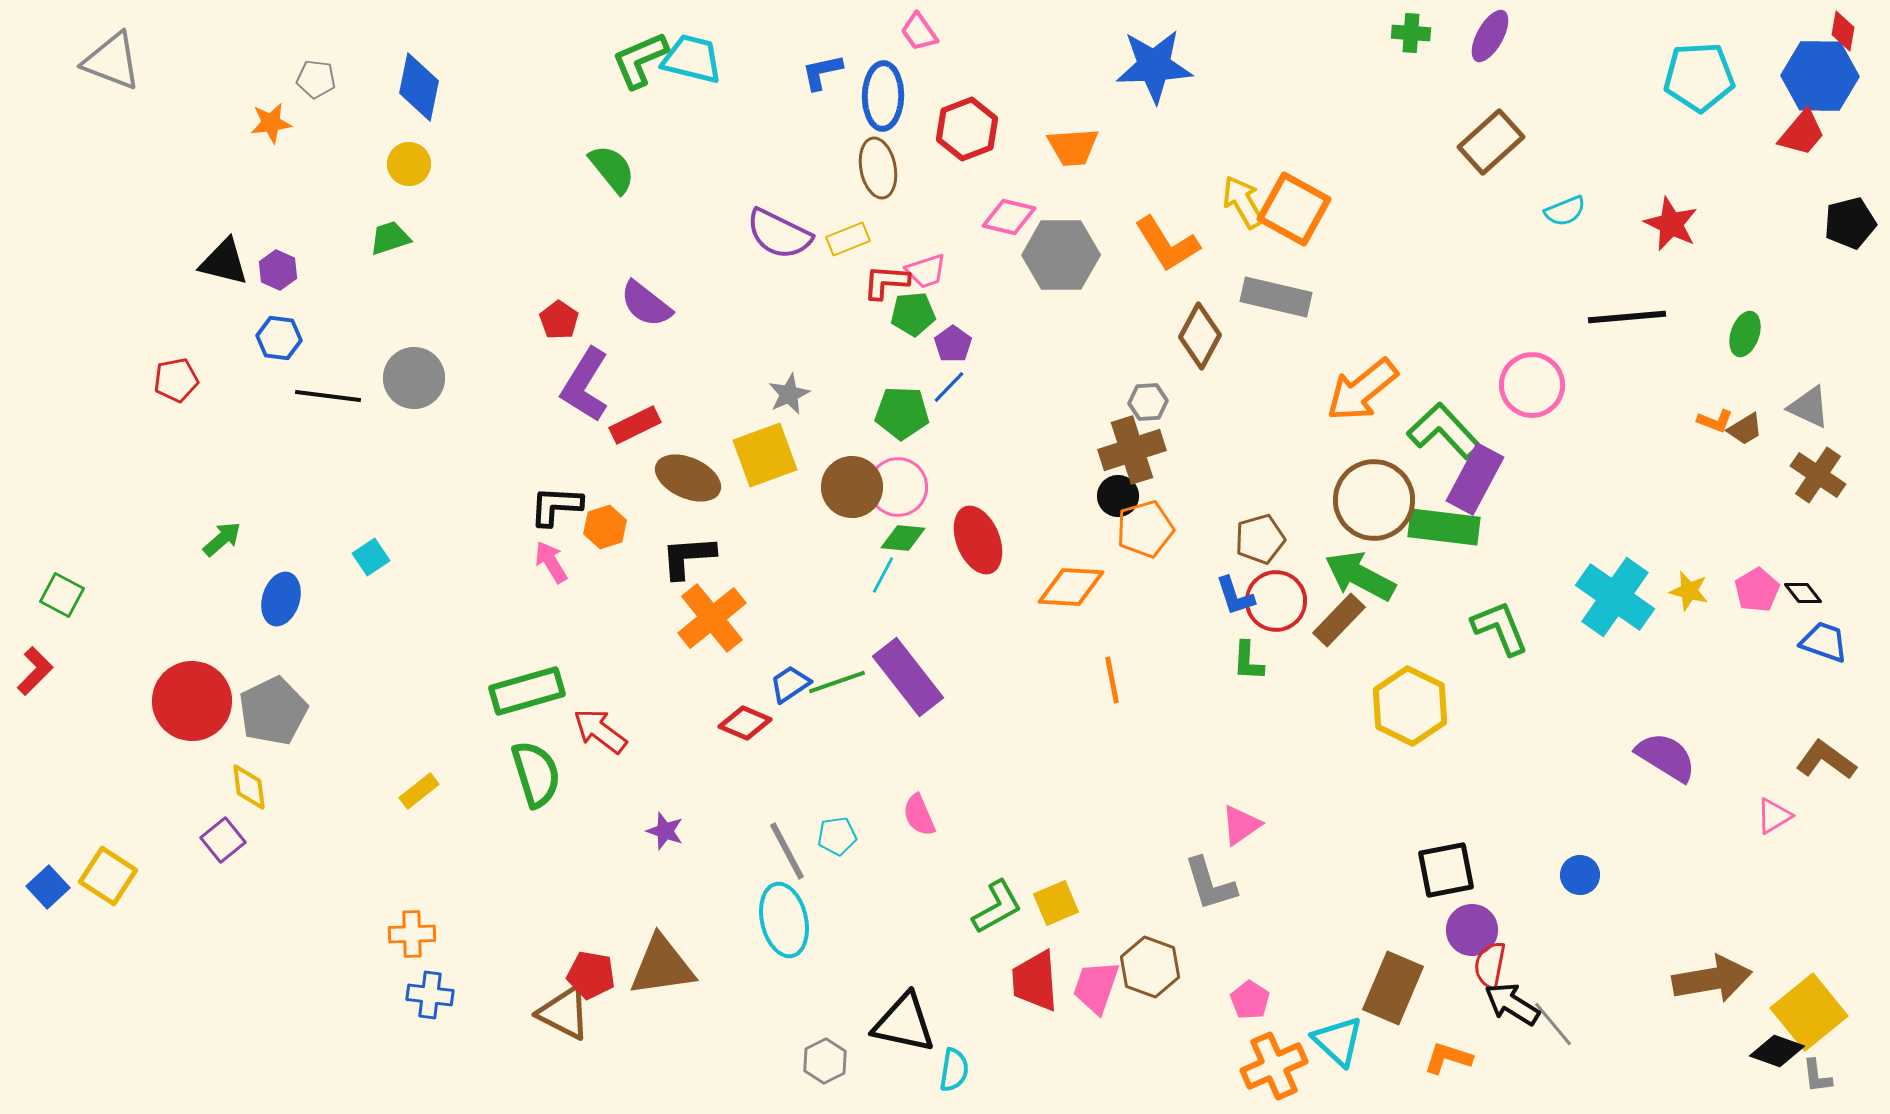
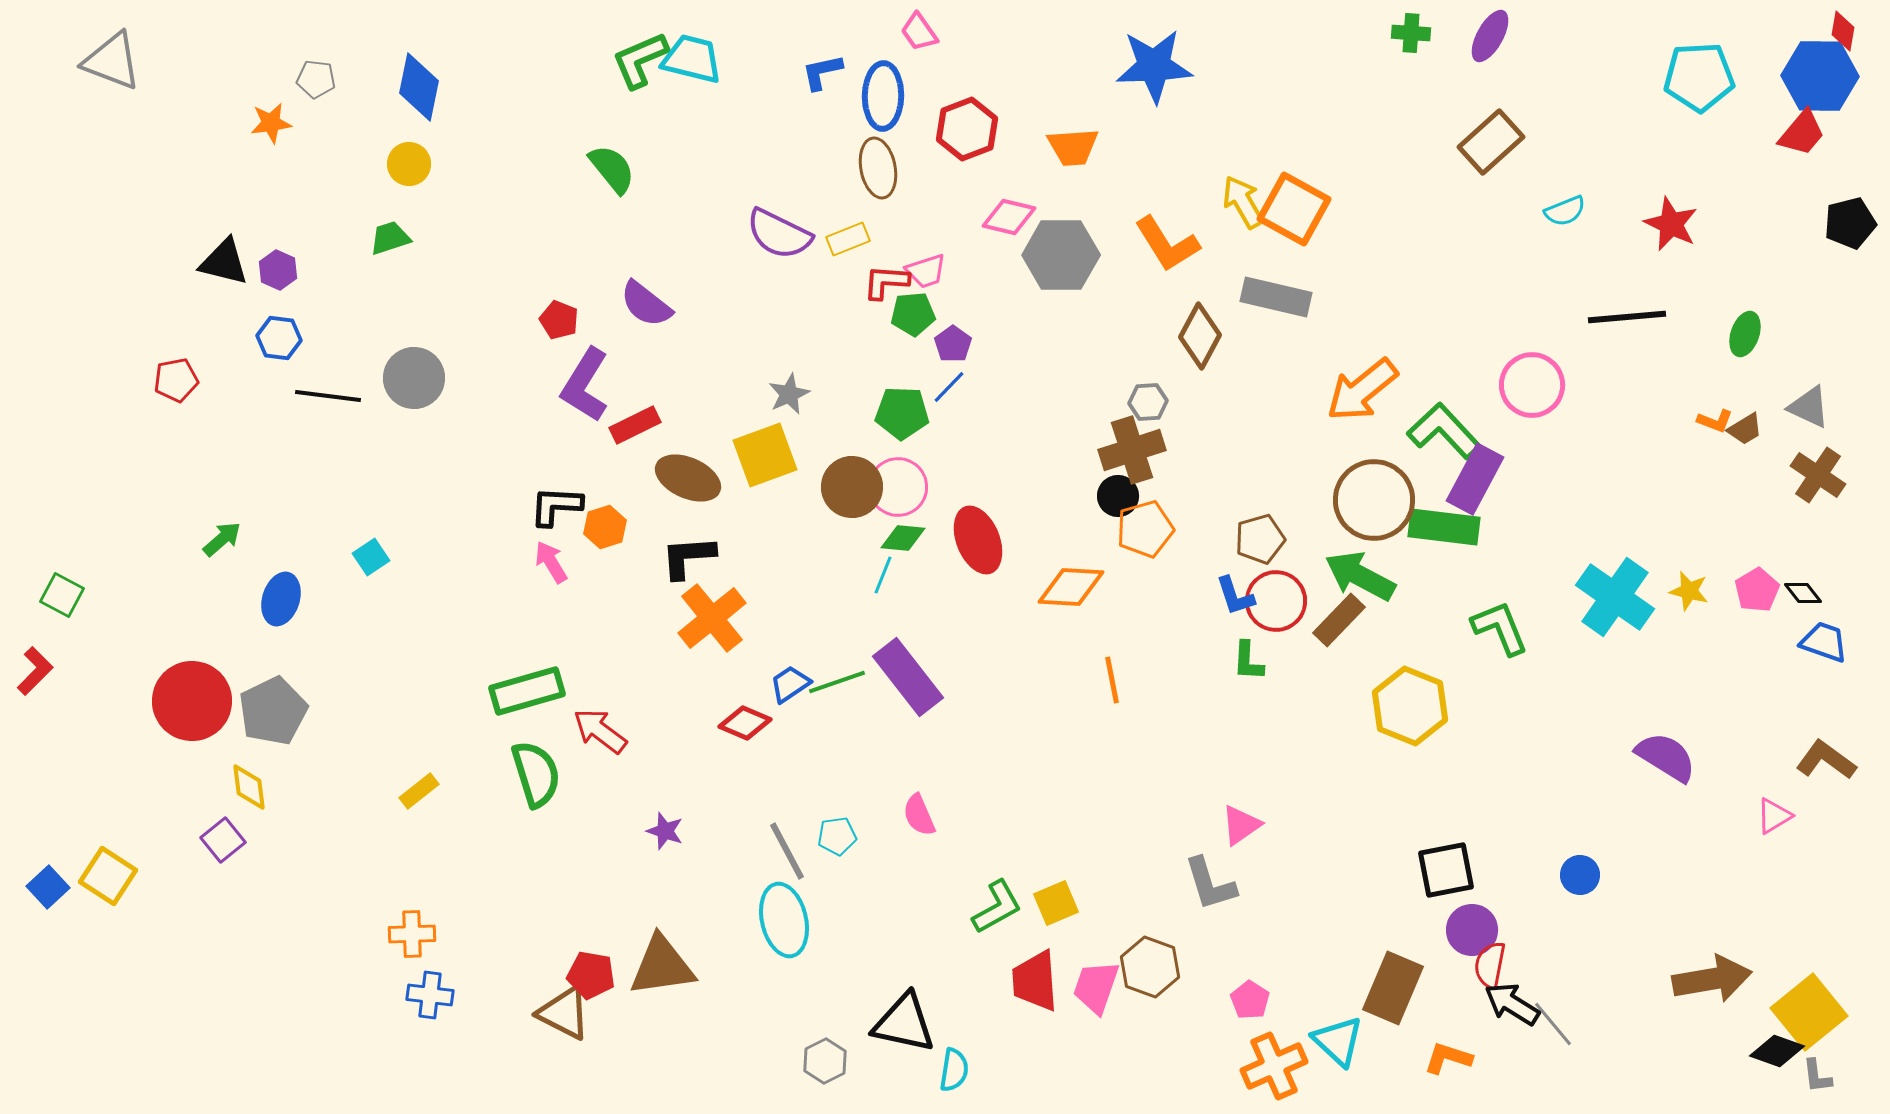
red pentagon at (559, 320): rotated 12 degrees counterclockwise
cyan line at (883, 575): rotated 6 degrees counterclockwise
yellow hexagon at (1410, 706): rotated 4 degrees counterclockwise
